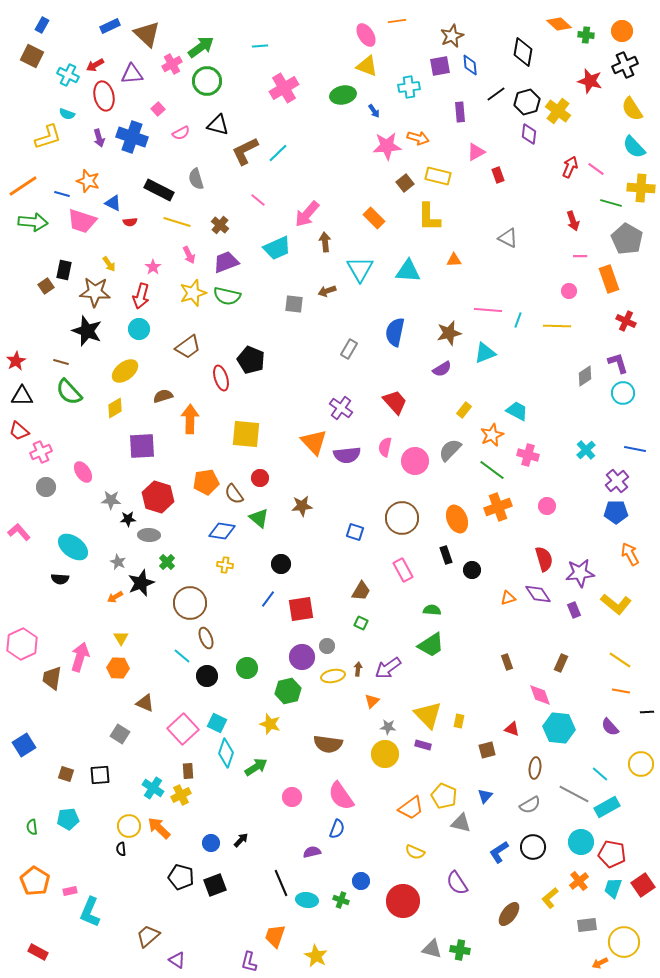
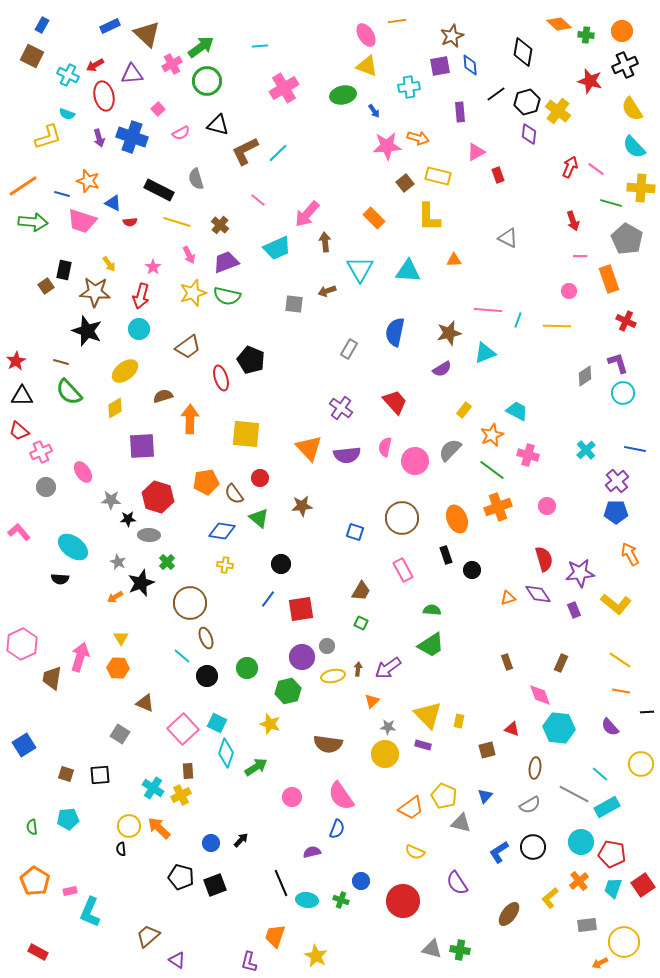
orange triangle at (314, 442): moved 5 px left, 6 px down
